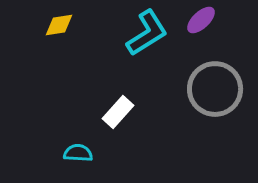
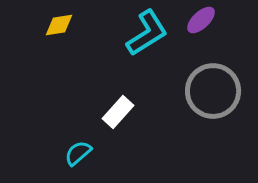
gray circle: moved 2 px left, 2 px down
cyan semicircle: rotated 44 degrees counterclockwise
